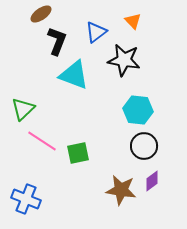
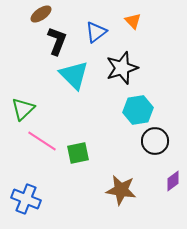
black star: moved 2 px left, 8 px down; rotated 28 degrees counterclockwise
cyan triangle: rotated 24 degrees clockwise
cyan hexagon: rotated 16 degrees counterclockwise
black circle: moved 11 px right, 5 px up
purple diamond: moved 21 px right
